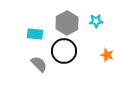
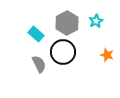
cyan star: rotated 24 degrees counterclockwise
cyan rectangle: moved 1 px right; rotated 35 degrees clockwise
black circle: moved 1 px left, 1 px down
gray semicircle: rotated 18 degrees clockwise
